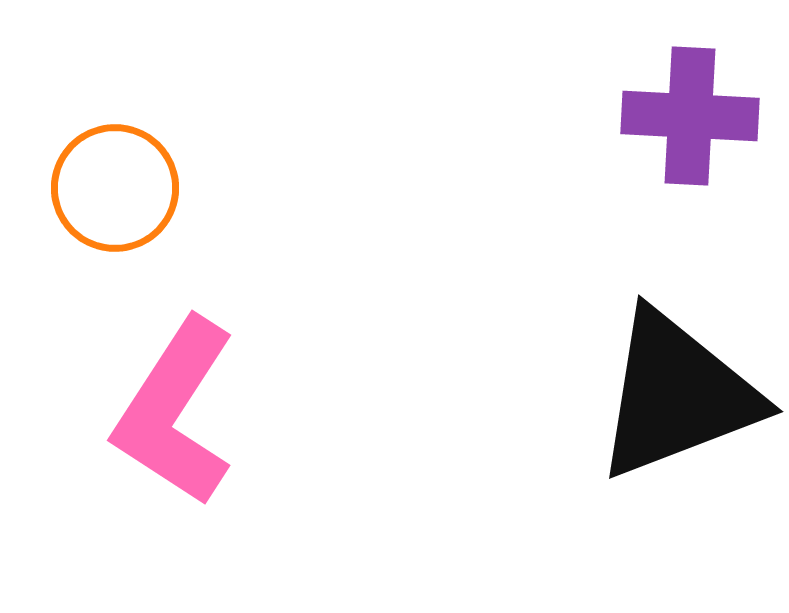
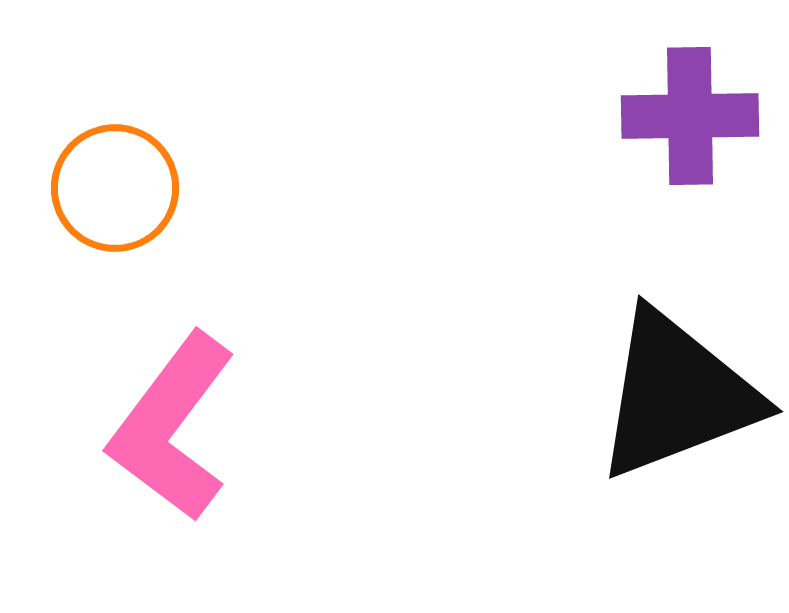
purple cross: rotated 4 degrees counterclockwise
pink L-shape: moved 3 px left, 15 px down; rotated 4 degrees clockwise
